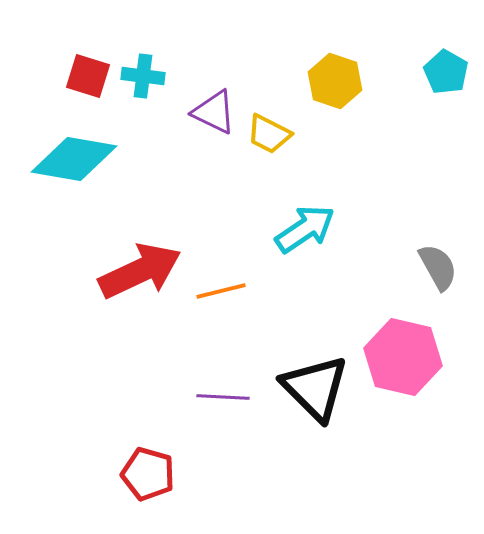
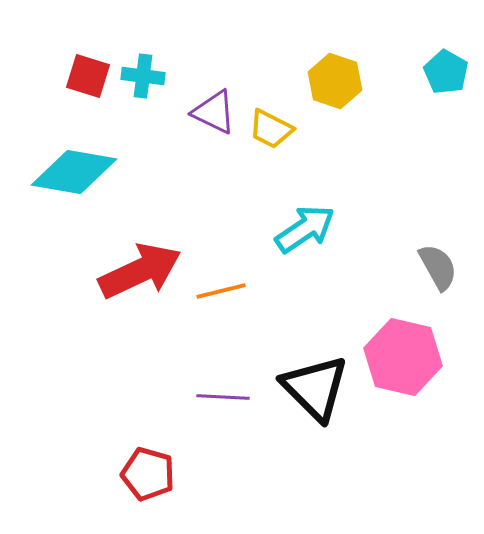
yellow trapezoid: moved 2 px right, 5 px up
cyan diamond: moved 13 px down
